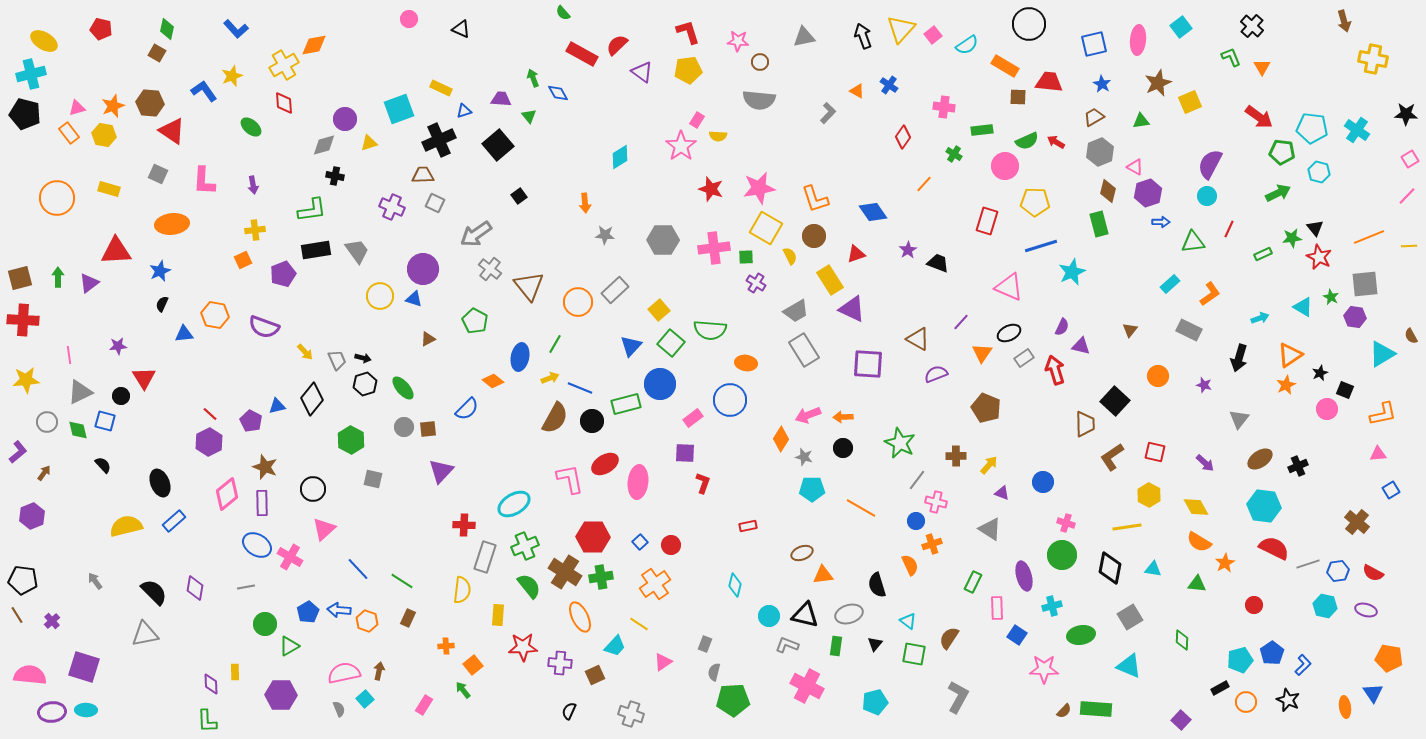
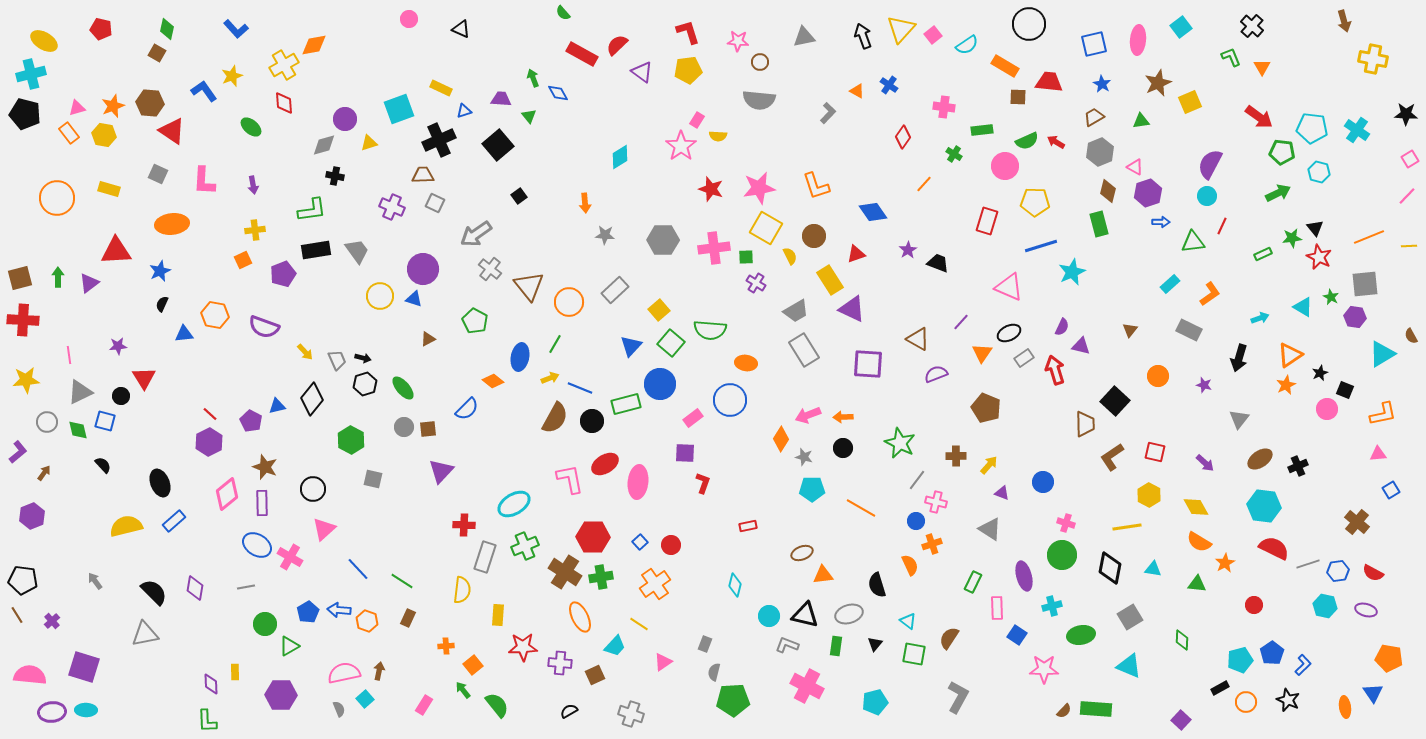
orange L-shape at (815, 199): moved 1 px right, 13 px up
red line at (1229, 229): moved 7 px left, 3 px up
orange circle at (578, 302): moved 9 px left
green semicircle at (529, 586): moved 32 px left, 119 px down
black semicircle at (569, 711): rotated 36 degrees clockwise
